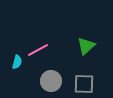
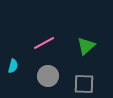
pink line: moved 6 px right, 7 px up
cyan semicircle: moved 4 px left, 4 px down
gray circle: moved 3 px left, 5 px up
